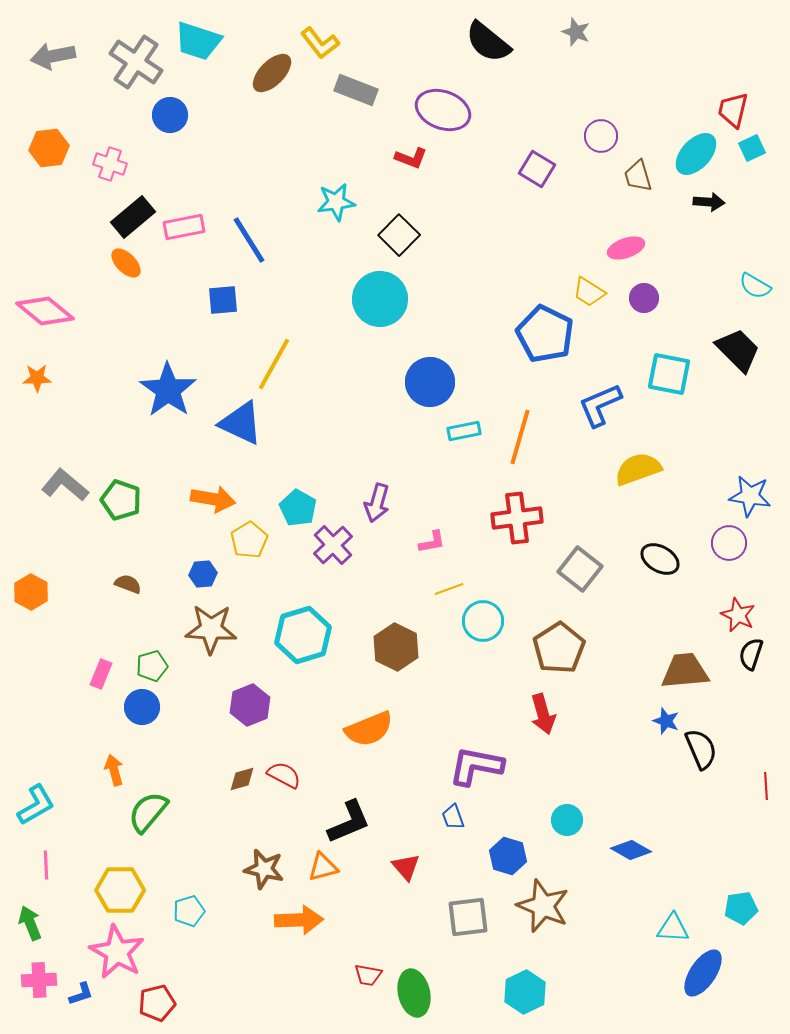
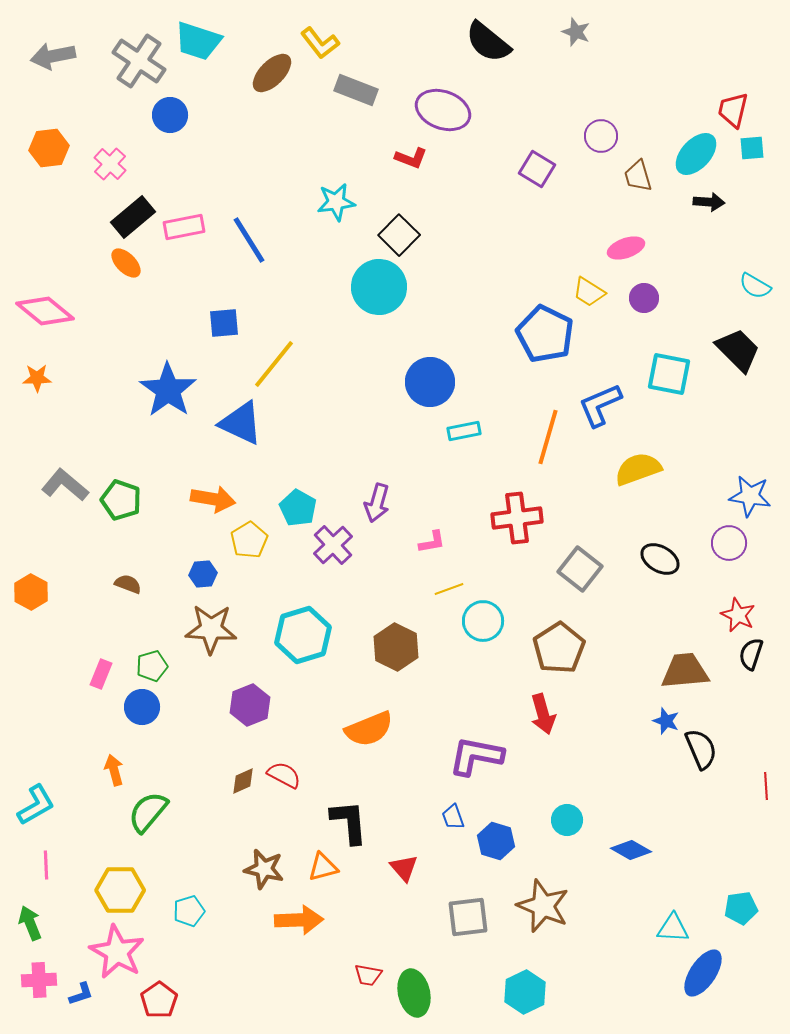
gray cross at (136, 62): moved 3 px right, 1 px up
cyan square at (752, 148): rotated 20 degrees clockwise
pink cross at (110, 164): rotated 24 degrees clockwise
cyan circle at (380, 299): moved 1 px left, 12 px up
blue square at (223, 300): moved 1 px right, 23 px down
yellow line at (274, 364): rotated 10 degrees clockwise
orange line at (520, 437): moved 28 px right
purple L-shape at (476, 766): moved 10 px up
brown diamond at (242, 779): moved 1 px right, 2 px down; rotated 8 degrees counterclockwise
black L-shape at (349, 822): rotated 72 degrees counterclockwise
blue hexagon at (508, 856): moved 12 px left, 15 px up
red triangle at (406, 867): moved 2 px left, 1 px down
red pentagon at (157, 1003): moved 2 px right, 3 px up; rotated 21 degrees counterclockwise
